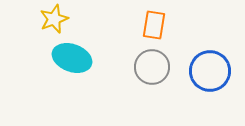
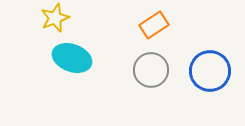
yellow star: moved 1 px right, 1 px up
orange rectangle: rotated 48 degrees clockwise
gray circle: moved 1 px left, 3 px down
